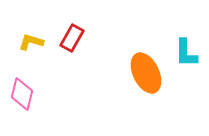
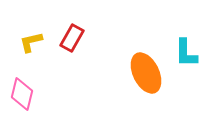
yellow L-shape: rotated 30 degrees counterclockwise
